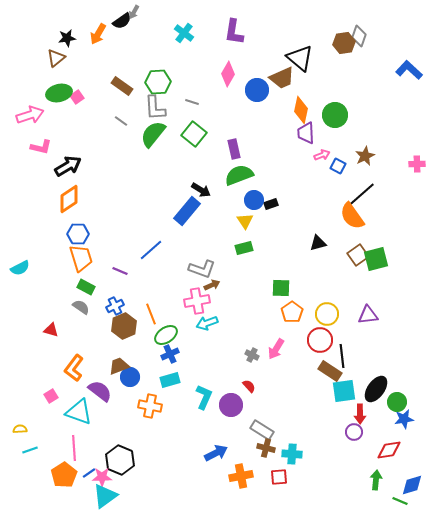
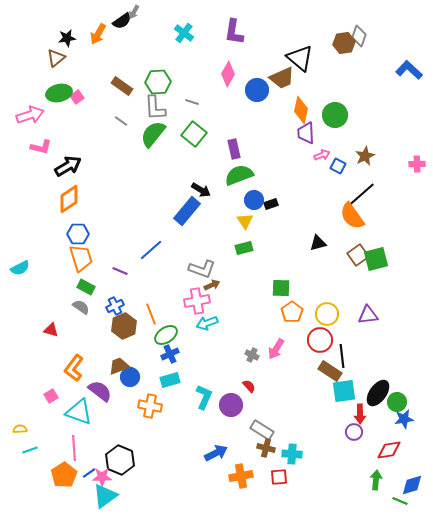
black ellipse at (376, 389): moved 2 px right, 4 px down
